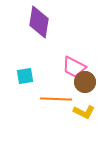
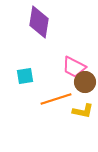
orange line: rotated 20 degrees counterclockwise
yellow L-shape: moved 1 px left, 1 px up; rotated 15 degrees counterclockwise
